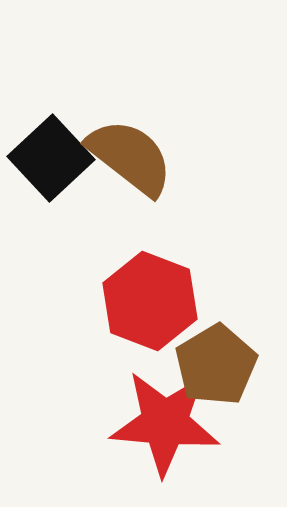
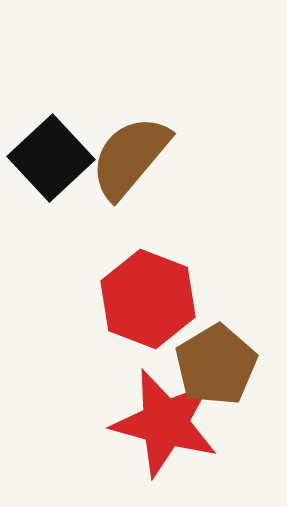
brown semicircle: rotated 88 degrees counterclockwise
red hexagon: moved 2 px left, 2 px up
red star: rotated 10 degrees clockwise
